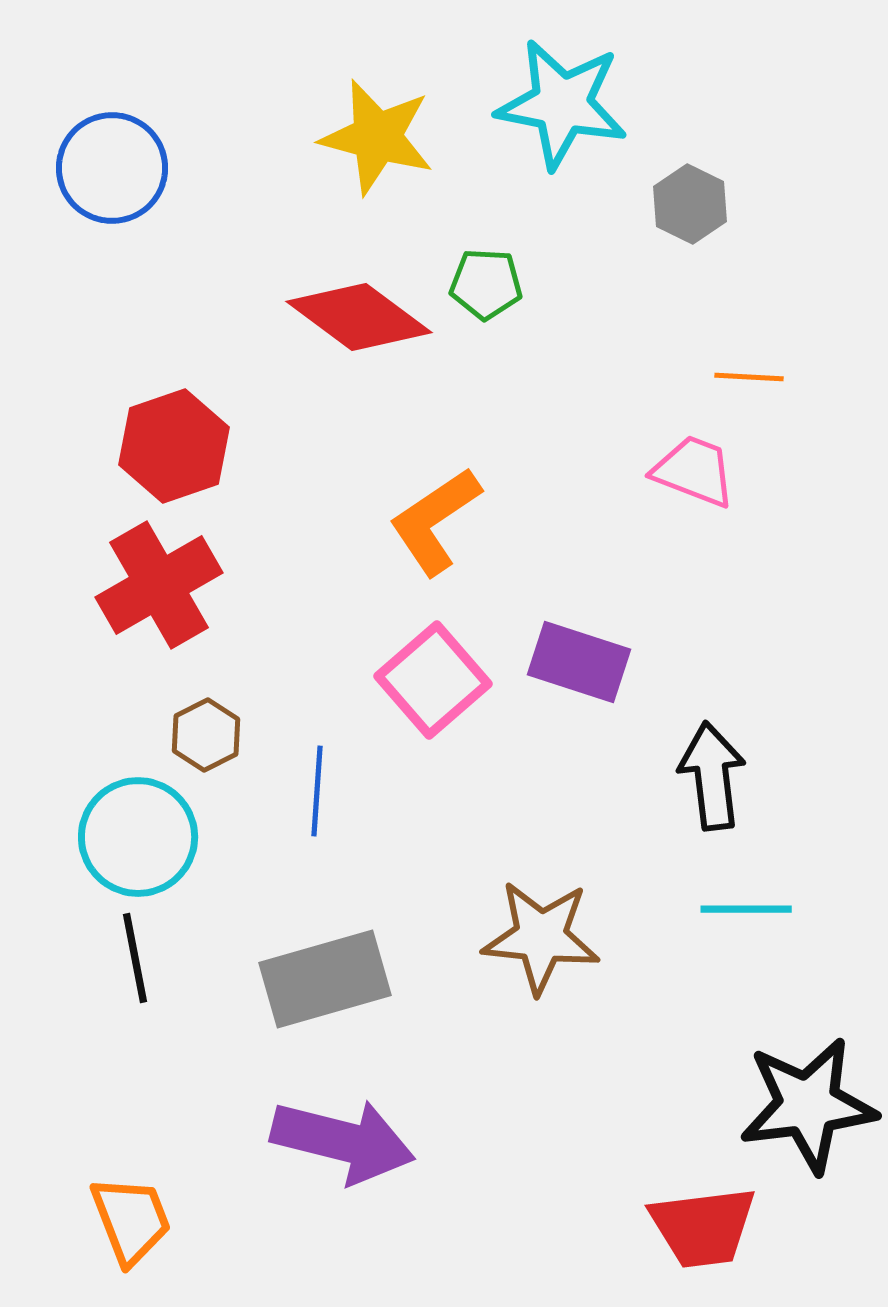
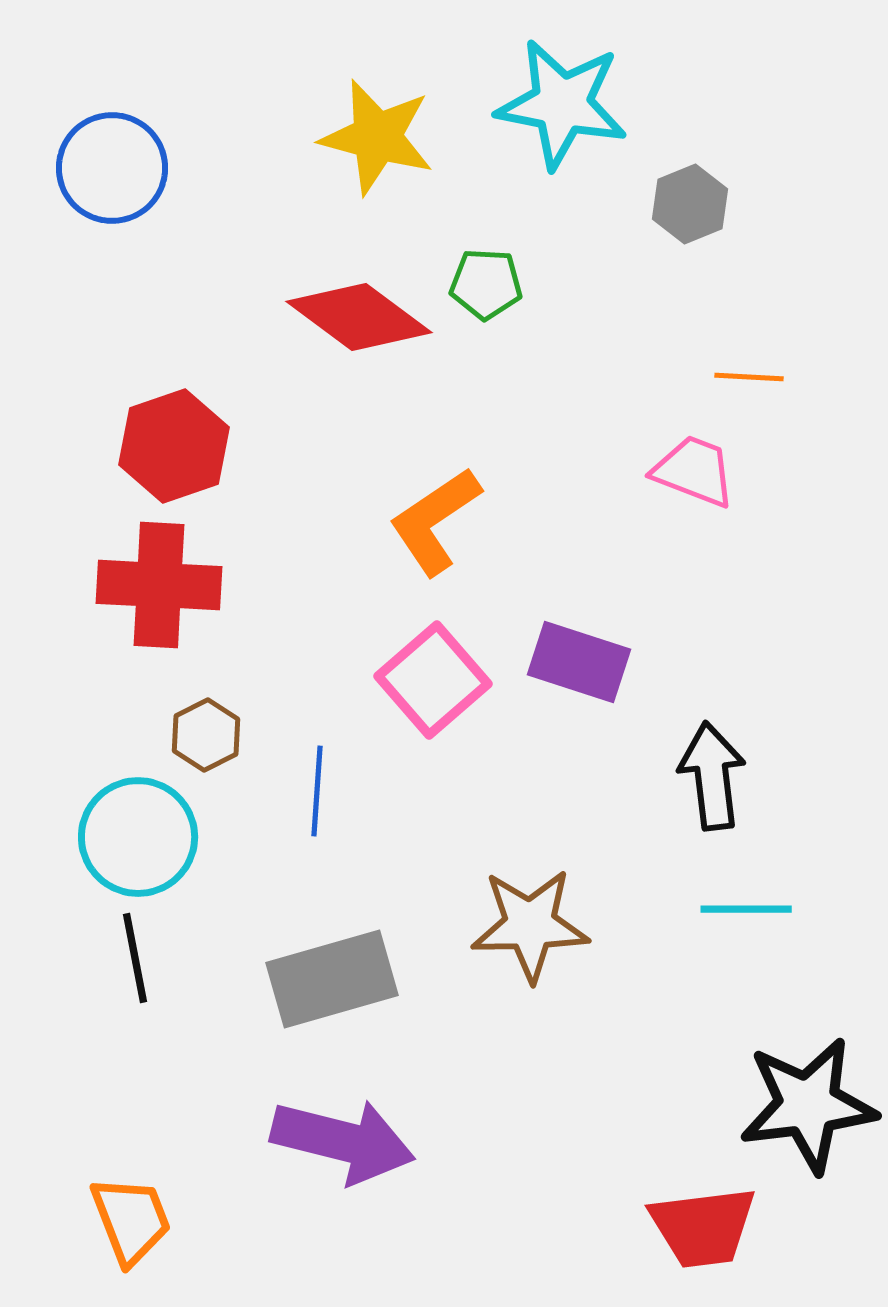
gray hexagon: rotated 12 degrees clockwise
red cross: rotated 33 degrees clockwise
brown star: moved 11 px left, 12 px up; rotated 7 degrees counterclockwise
gray rectangle: moved 7 px right
